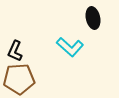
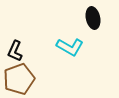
cyan L-shape: rotated 12 degrees counterclockwise
brown pentagon: rotated 16 degrees counterclockwise
